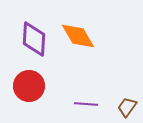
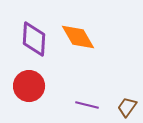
orange diamond: moved 1 px down
purple line: moved 1 px right, 1 px down; rotated 10 degrees clockwise
